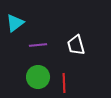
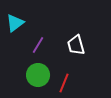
purple line: rotated 54 degrees counterclockwise
green circle: moved 2 px up
red line: rotated 24 degrees clockwise
